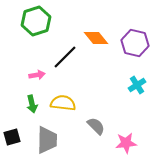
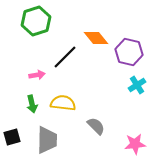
purple hexagon: moved 6 px left, 9 px down
pink star: moved 9 px right, 1 px down
